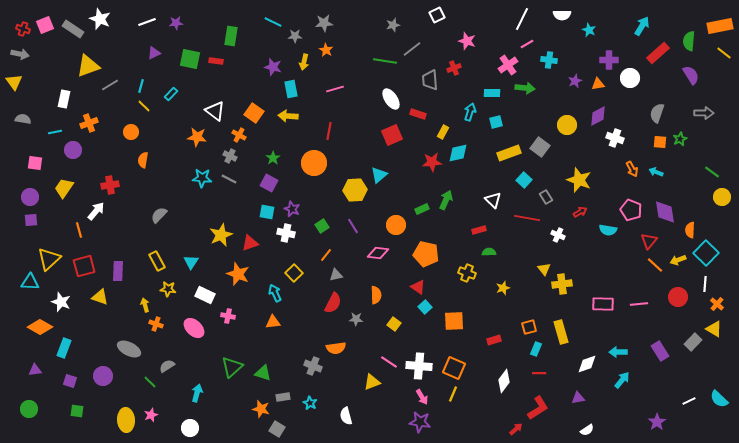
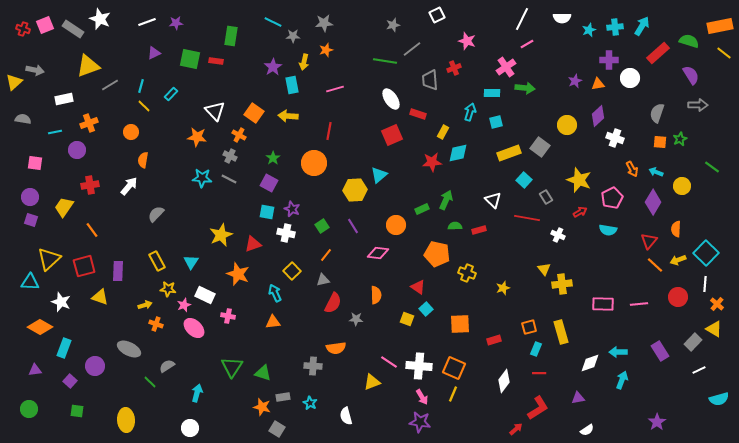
white semicircle at (562, 15): moved 3 px down
cyan star at (589, 30): rotated 24 degrees clockwise
gray star at (295, 36): moved 2 px left
green semicircle at (689, 41): rotated 102 degrees clockwise
orange star at (326, 50): rotated 24 degrees clockwise
gray arrow at (20, 54): moved 15 px right, 16 px down
cyan cross at (549, 60): moved 66 px right, 33 px up; rotated 14 degrees counterclockwise
pink cross at (508, 65): moved 2 px left, 2 px down
purple star at (273, 67): rotated 24 degrees clockwise
yellow triangle at (14, 82): rotated 24 degrees clockwise
cyan rectangle at (291, 89): moved 1 px right, 4 px up
white rectangle at (64, 99): rotated 66 degrees clockwise
white triangle at (215, 111): rotated 10 degrees clockwise
gray arrow at (704, 113): moved 6 px left, 8 px up
purple diamond at (598, 116): rotated 15 degrees counterclockwise
purple circle at (73, 150): moved 4 px right
green line at (712, 172): moved 5 px up
red cross at (110, 185): moved 20 px left
yellow trapezoid at (64, 188): moved 19 px down
yellow circle at (722, 197): moved 40 px left, 11 px up
pink pentagon at (631, 210): moved 19 px left, 12 px up; rotated 25 degrees clockwise
white arrow at (96, 211): moved 33 px right, 25 px up
purple diamond at (665, 212): moved 12 px left, 10 px up; rotated 40 degrees clockwise
gray semicircle at (159, 215): moved 3 px left, 1 px up
purple square at (31, 220): rotated 24 degrees clockwise
orange line at (79, 230): moved 13 px right; rotated 21 degrees counterclockwise
orange semicircle at (690, 230): moved 14 px left, 1 px up
red triangle at (250, 243): moved 3 px right, 1 px down
green semicircle at (489, 252): moved 34 px left, 26 px up
orange pentagon at (426, 254): moved 11 px right
yellow square at (294, 273): moved 2 px left, 2 px up
gray triangle at (336, 275): moved 13 px left, 5 px down
yellow arrow at (145, 305): rotated 88 degrees clockwise
cyan square at (425, 307): moved 1 px right, 2 px down
orange square at (454, 321): moved 6 px right, 3 px down
yellow square at (394, 324): moved 13 px right, 5 px up; rotated 16 degrees counterclockwise
white diamond at (587, 364): moved 3 px right, 1 px up
gray cross at (313, 366): rotated 18 degrees counterclockwise
green triangle at (232, 367): rotated 15 degrees counterclockwise
purple circle at (103, 376): moved 8 px left, 10 px up
cyan arrow at (622, 380): rotated 18 degrees counterclockwise
purple square at (70, 381): rotated 24 degrees clockwise
cyan semicircle at (719, 399): rotated 60 degrees counterclockwise
white line at (689, 401): moved 10 px right, 31 px up
orange star at (261, 409): moved 1 px right, 2 px up
pink star at (151, 415): moved 33 px right, 110 px up
